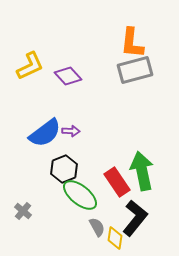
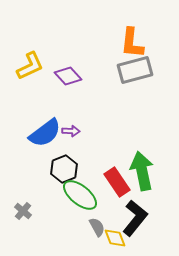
yellow diamond: rotated 30 degrees counterclockwise
